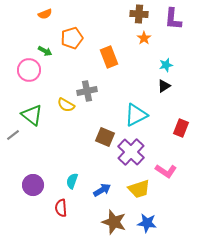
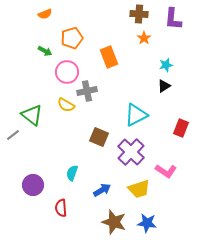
pink circle: moved 38 px right, 2 px down
brown square: moved 6 px left
cyan semicircle: moved 8 px up
